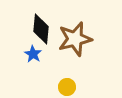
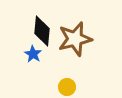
black diamond: moved 1 px right, 2 px down
